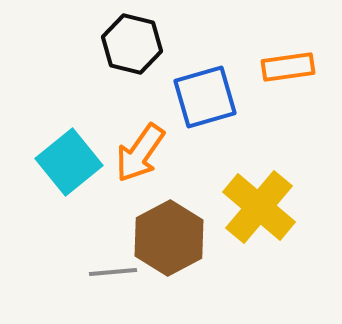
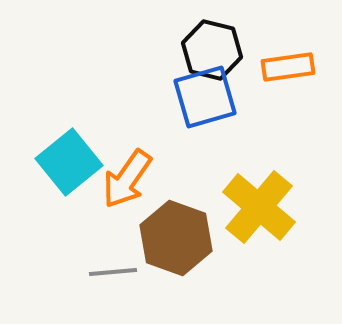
black hexagon: moved 80 px right, 6 px down
orange arrow: moved 13 px left, 26 px down
brown hexagon: moved 7 px right; rotated 12 degrees counterclockwise
